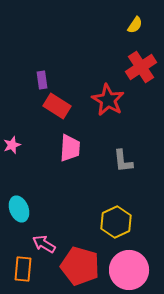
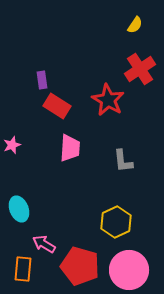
red cross: moved 1 px left, 2 px down
